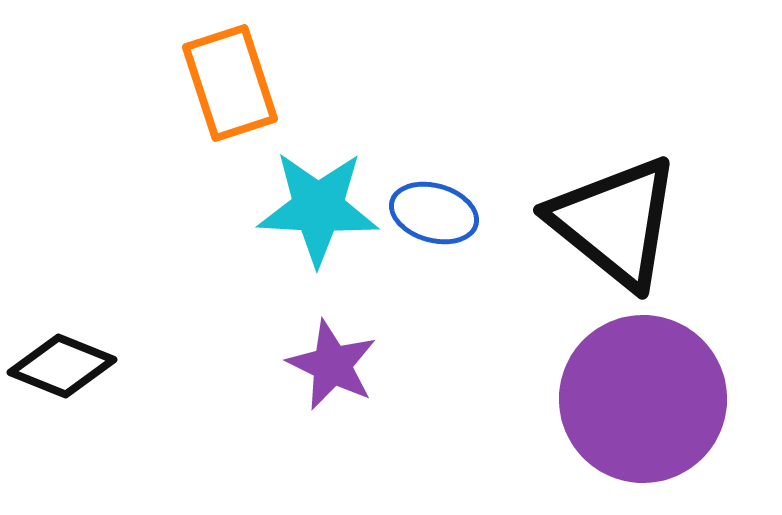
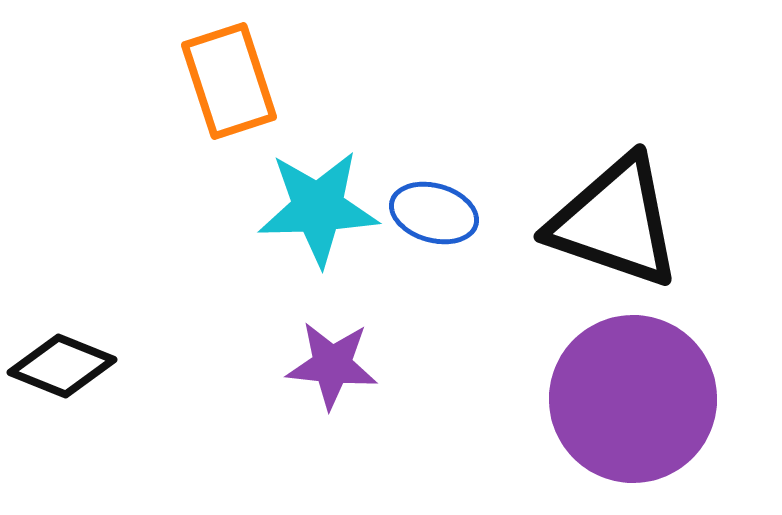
orange rectangle: moved 1 px left, 2 px up
cyan star: rotated 5 degrees counterclockwise
black triangle: rotated 20 degrees counterclockwise
purple star: rotated 20 degrees counterclockwise
purple circle: moved 10 px left
